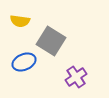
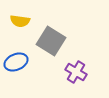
blue ellipse: moved 8 px left
purple cross: moved 5 px up; rotated 25 degrees counterclockwise
